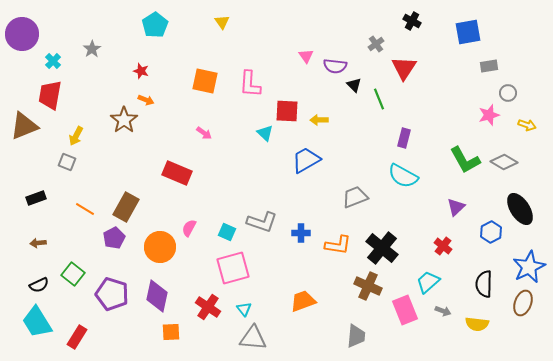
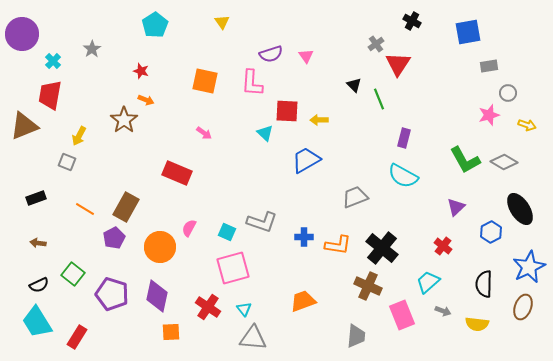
purple semicircle at (335, 66): moved 64 px left, 12 px up; rotated 25 degrees counterclockwise
red triangle at (404, 68): moved 6 px left, 4 px up
pink L-shape at (250, 84): moved 2 px right, 1 px up
yellow arrow at (76, 136): moved 3 px right
blue cross at (301, 233): moved 3 px right, 4 px down
brown arrow at (38, 243): rotated 14 degrees clockwise
brown ellipse at (523, 303): moved 4 px down
pink rectangle at (405, 310): moved 3 px left, 5 px down
